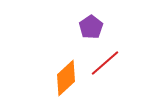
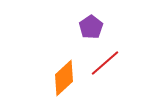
orange diamond: moved 2 px left
